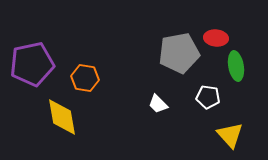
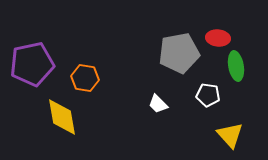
red ellipse: moved 2 px right
white pentagon: moved 2 px up
